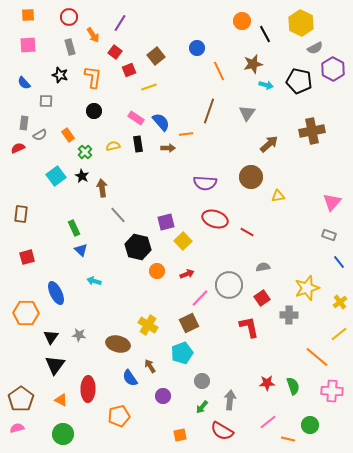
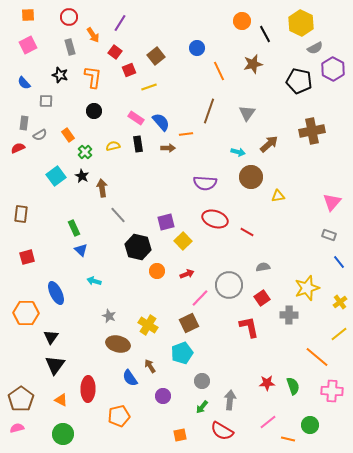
pink square at (28, 45): rotated 24 degrees counterclockwise
cyan arrow at (266, 85): moved 28 px left, 67 px down
gray star at (79, 335): moved 30 px right, 19 px up; rotated 16 degrees clockwise
